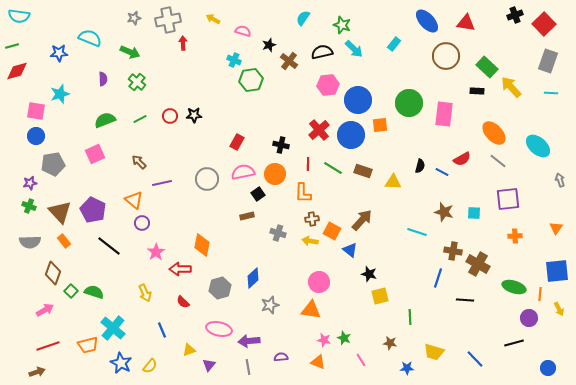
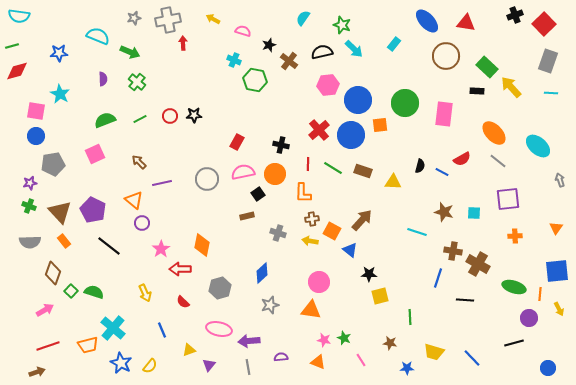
cyan semicircle at (90, 38): moved 8 px right, 2 px up
green hexagon at (251, 80): moved 4 px right; rotated 20 degrees clockwise
cyan star at (60, 94): rotated 24 degrees counterclockwise
green circle at (409, 103): moved 4 px left
pink star at (156, 252): moved 5 px right, 3 px up
black star at (369, 274): rotated 14 degrees counterclockwise
blue diamond at (253, 278): moved 9 px right, 5 px up
blue line at (475, 359): moved 3 px left, 1 px up
